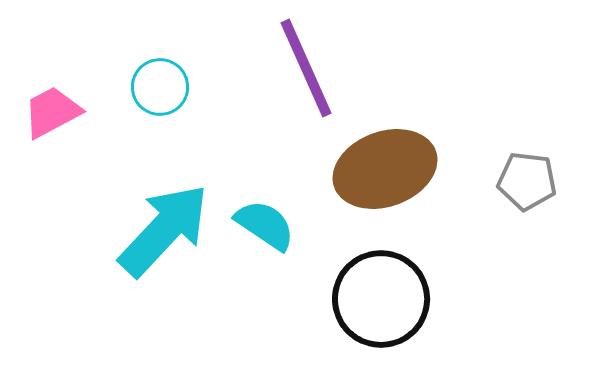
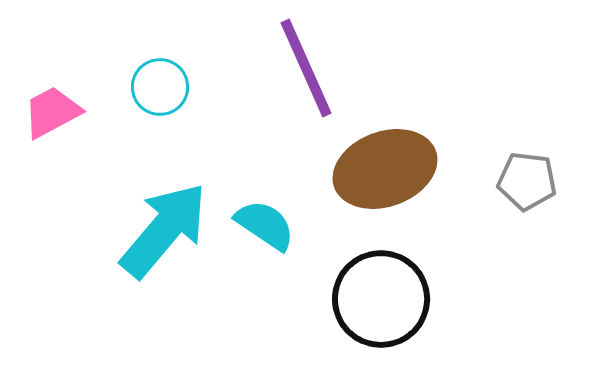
cyan arrow: rotated 3 degrees counterclockwise
